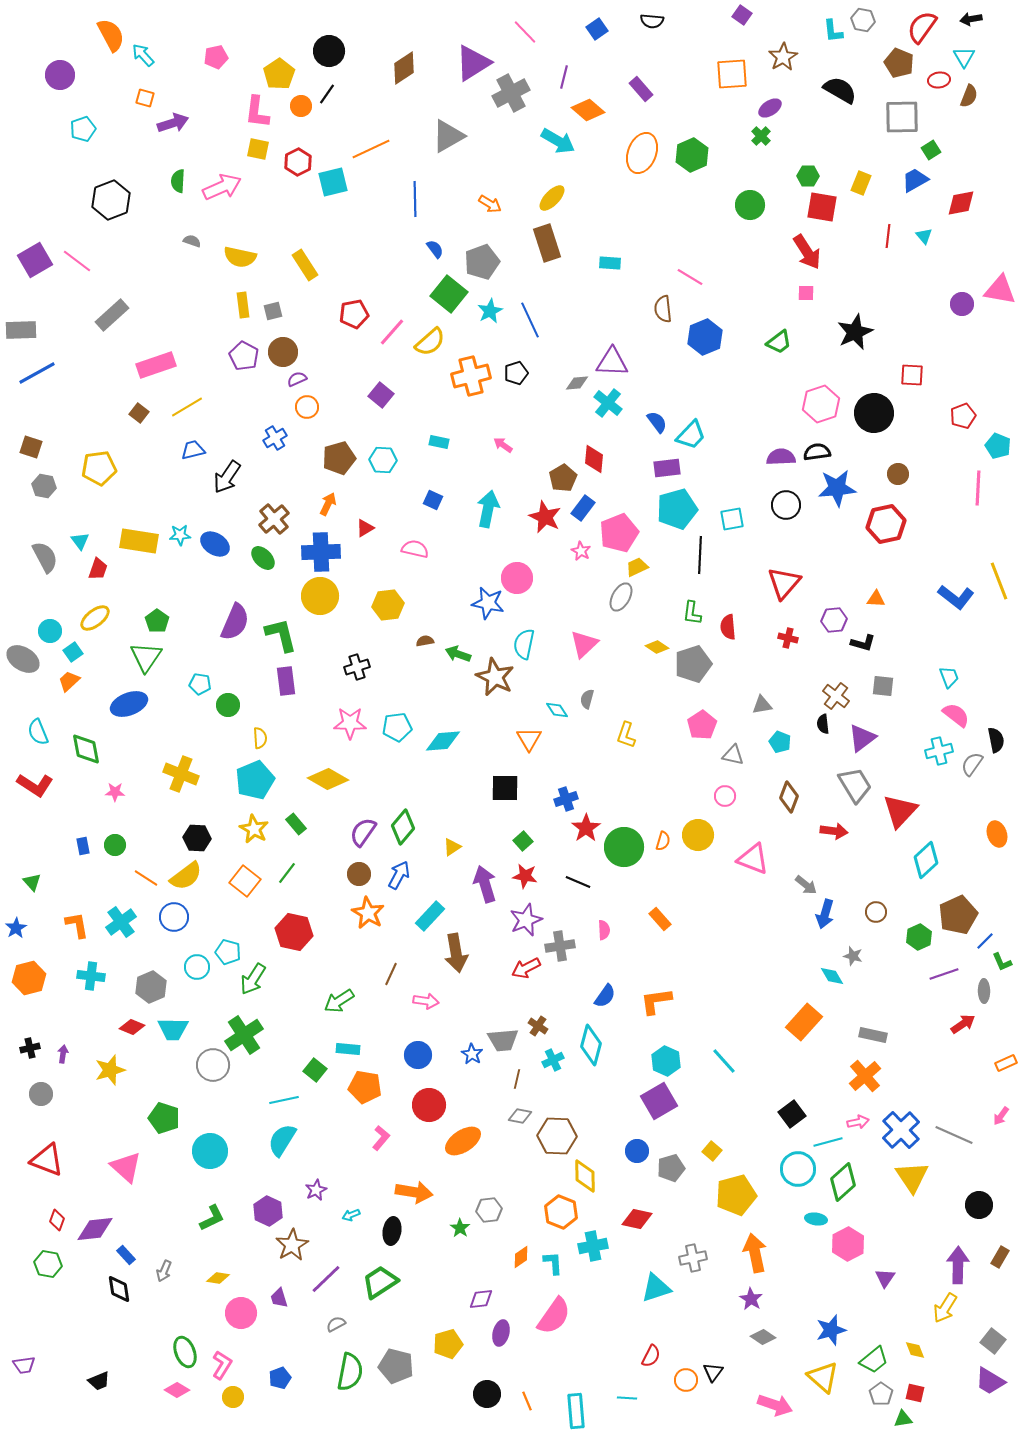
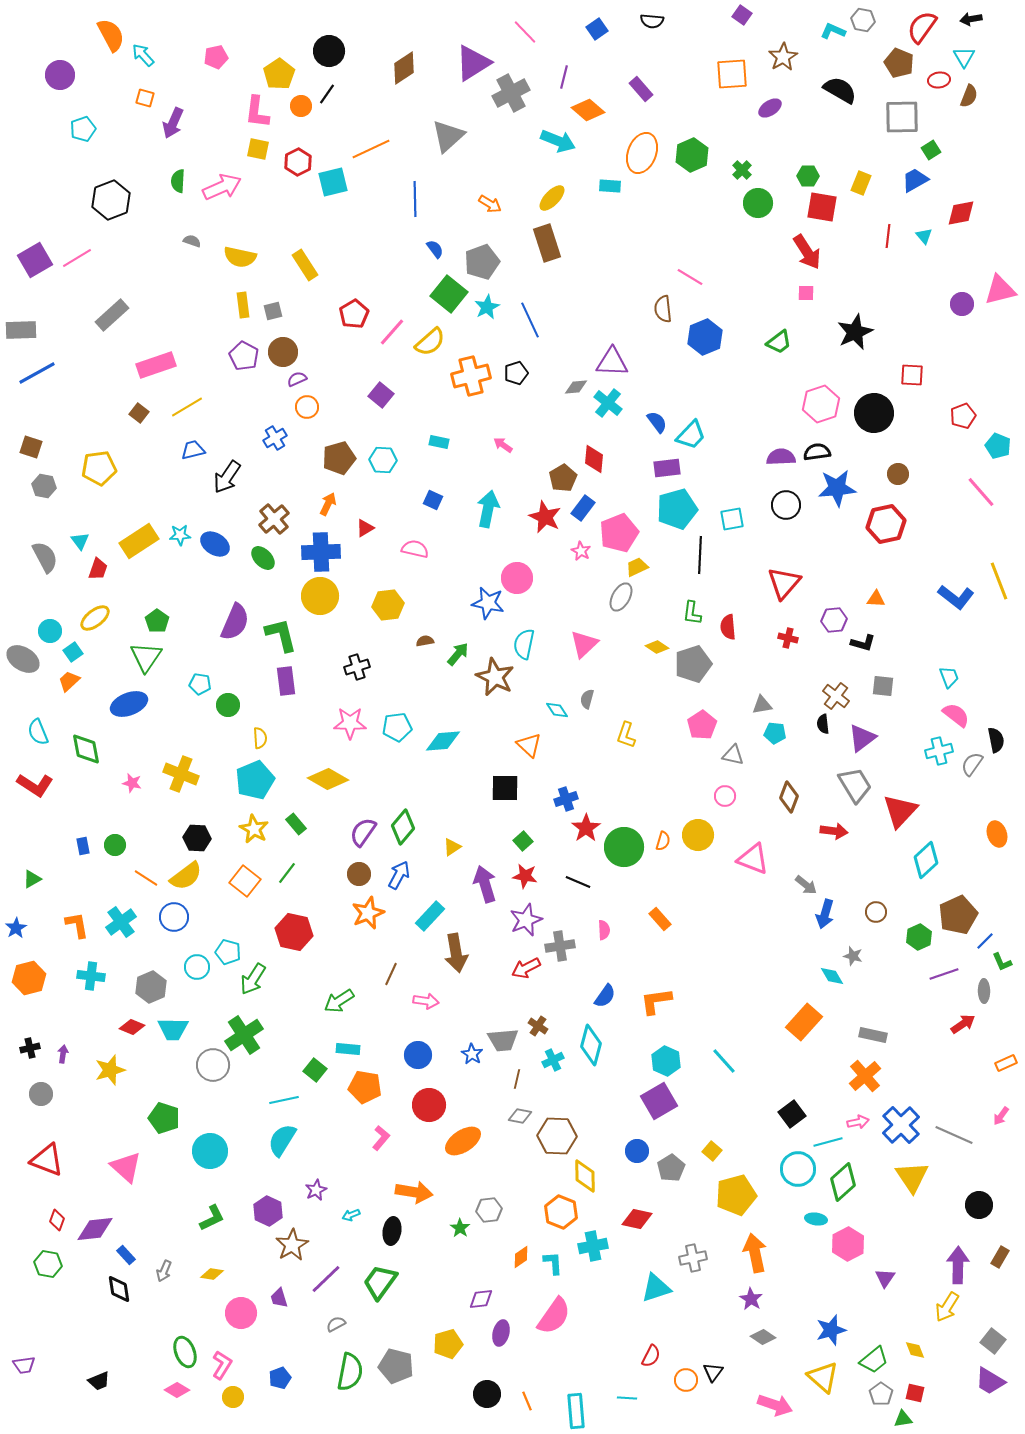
cyan L-shape at (833, 31): rotated 120 degrees clockwise
purple arrow at (173, 123): rotated 132 degrees clockwise
gray triangle at (448, 136): rotated 12 degrees counterclockwise
green cross at (761, 136): moved 19 px left, 34 px down
cyan arrow at (558, 141): rotated 8 degrees counterclockwise
red diamond at (961, 203): moved 10 px down
green circle at (750, 205): moved 8 px right, 2 px up
pink line at (77, 261): moved 3 px up; rotated 68 degrees counterclockwise
cyan rectangle at (610, 263): moved 77 px up
pink triangle at (1000, 290): rotated 24 degrees counterclockwise
cyan star at (490, 311): moved 3 px left, 4 px up
red pentagon at (354, 314): rotated 20 degrees counterclockwise
gray diamond at (577, 383): moved 1 px left, 4 px down
pink line at (978, 488): moved 3 px right, 4 px down; rotated 44 degrees counterclockwise
yellow rectangle at (139, 541): rotated 42 degrees counterclockwise
green arrow at (458, 654): rotated 110 degrees clockwise
orange triangle at (529, 739): moved 6 px down; rotated 16 degrees counterclockwise
cyan pentagon at (780, 742): moved 5 px left, 9 px up; rotated 15 degrees counterclockwise
pink star at (115, 792): moved 17 px right, 9 px up; rotated 12 degrees clockwise
green triangle at (32, 882): moved 3 px up; rotated 42 degrees clockwise
orange star at (368, 913): rotated 20 degrees clockwise
blue cross at (901, 1130): moved 5 px up
gray pentagon at (671, 1168): rotated 16 degrees counterclockwise
yellow diamond at (218, 1278): moved 6 px left, 4 px up
green trapezoid at (380, 1282): rotated 21 degrees counterclockwise
yellow arrow at (945, 1308): moved 2 px right, 1 px up
